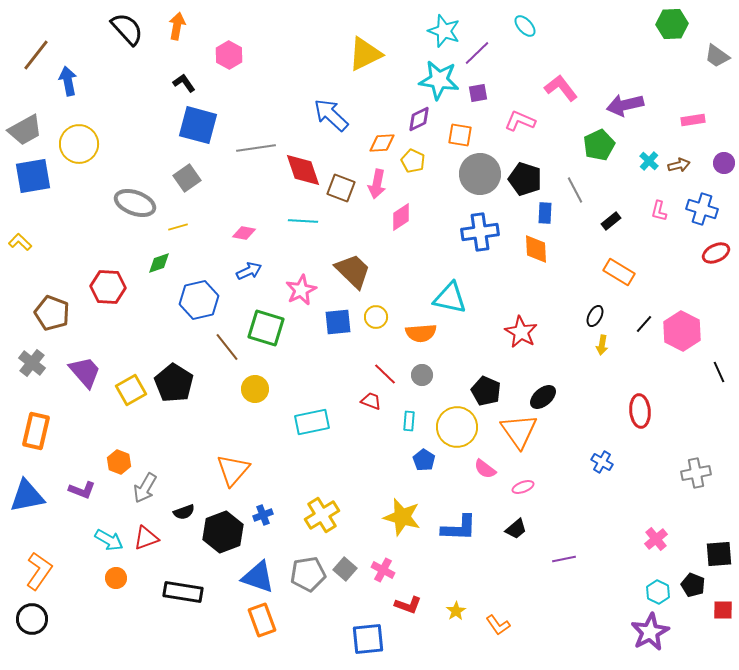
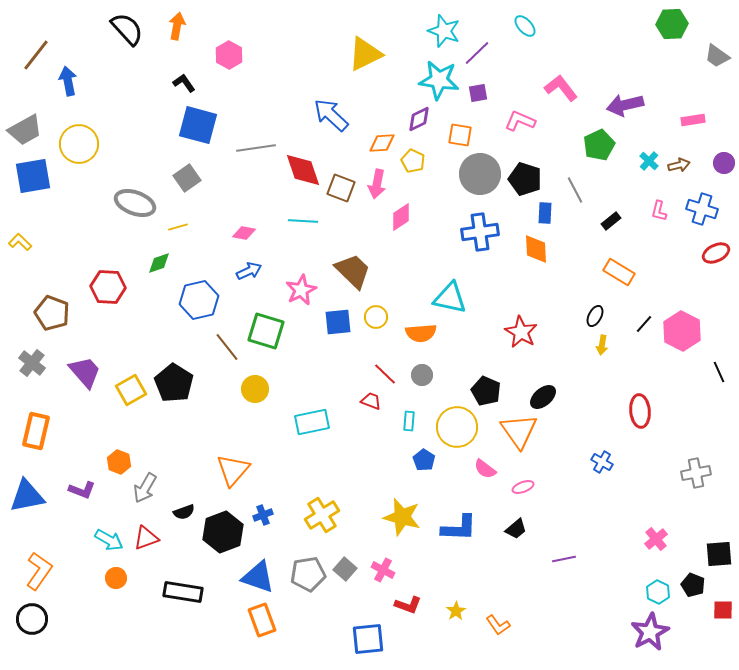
green square at (266, 328): moved 3 px down
